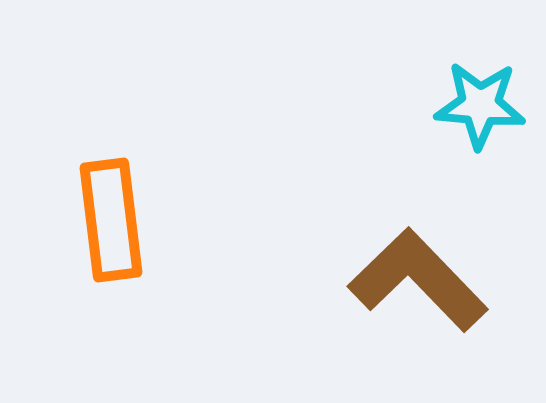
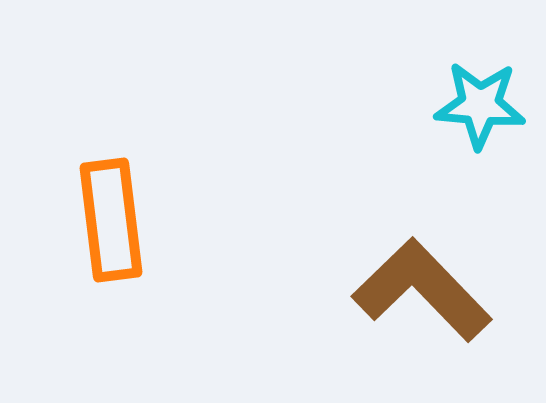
brown L-shape: moved 4 px right, 10 px down
